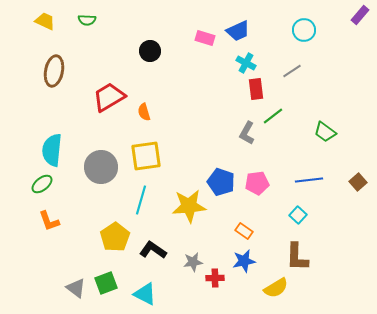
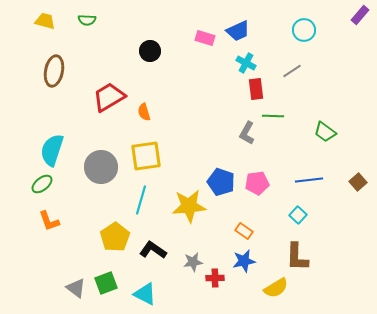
yellow trapezoid: rotated 10 degrees counterclockwise
green line: rotated 40 degrees clockwise
cyan semicircle: rotated 12 degrees clockwise
